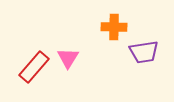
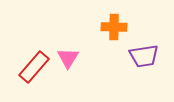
purple trapezoid: moved 4 px down
